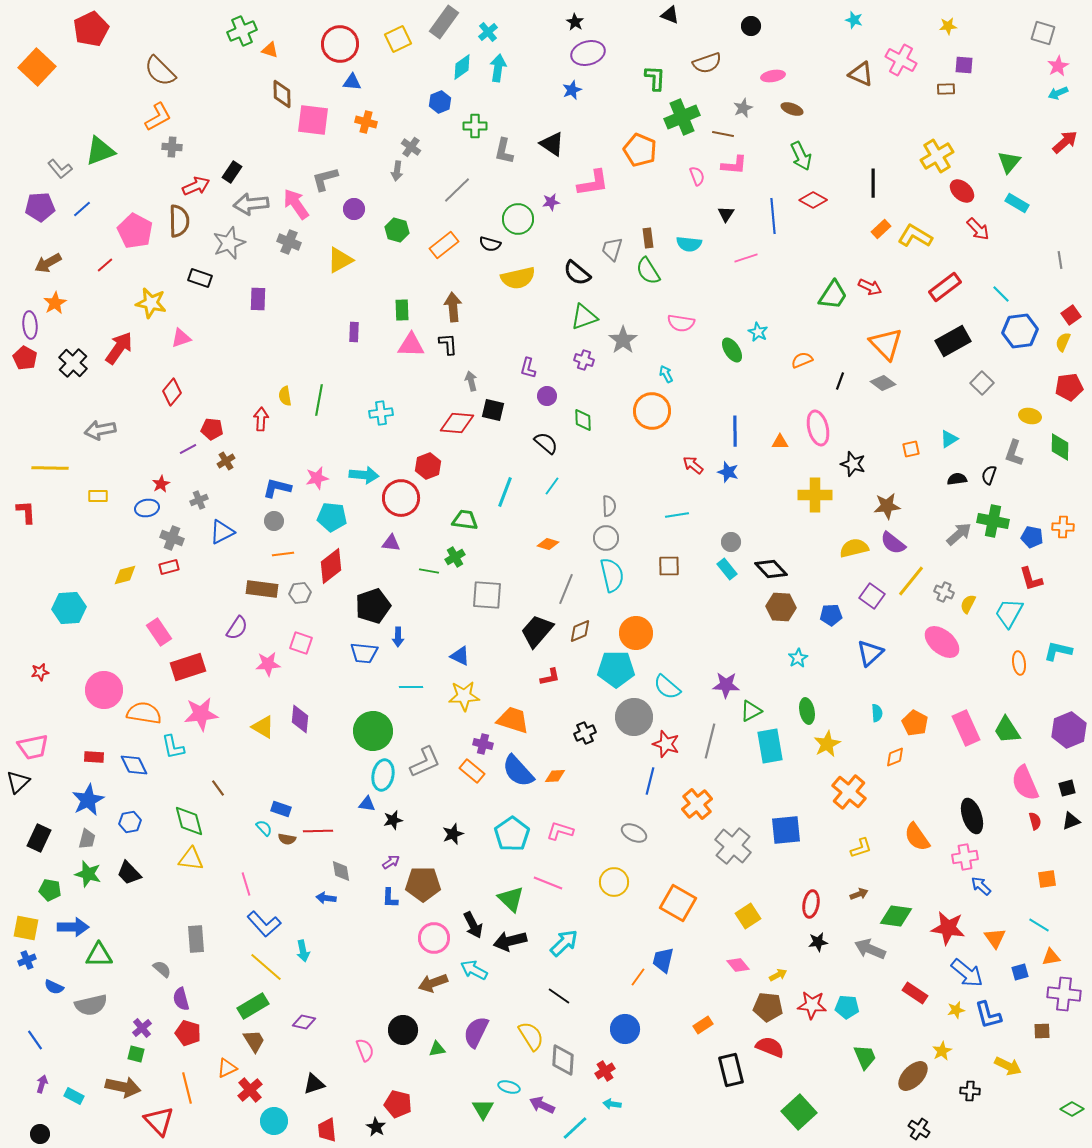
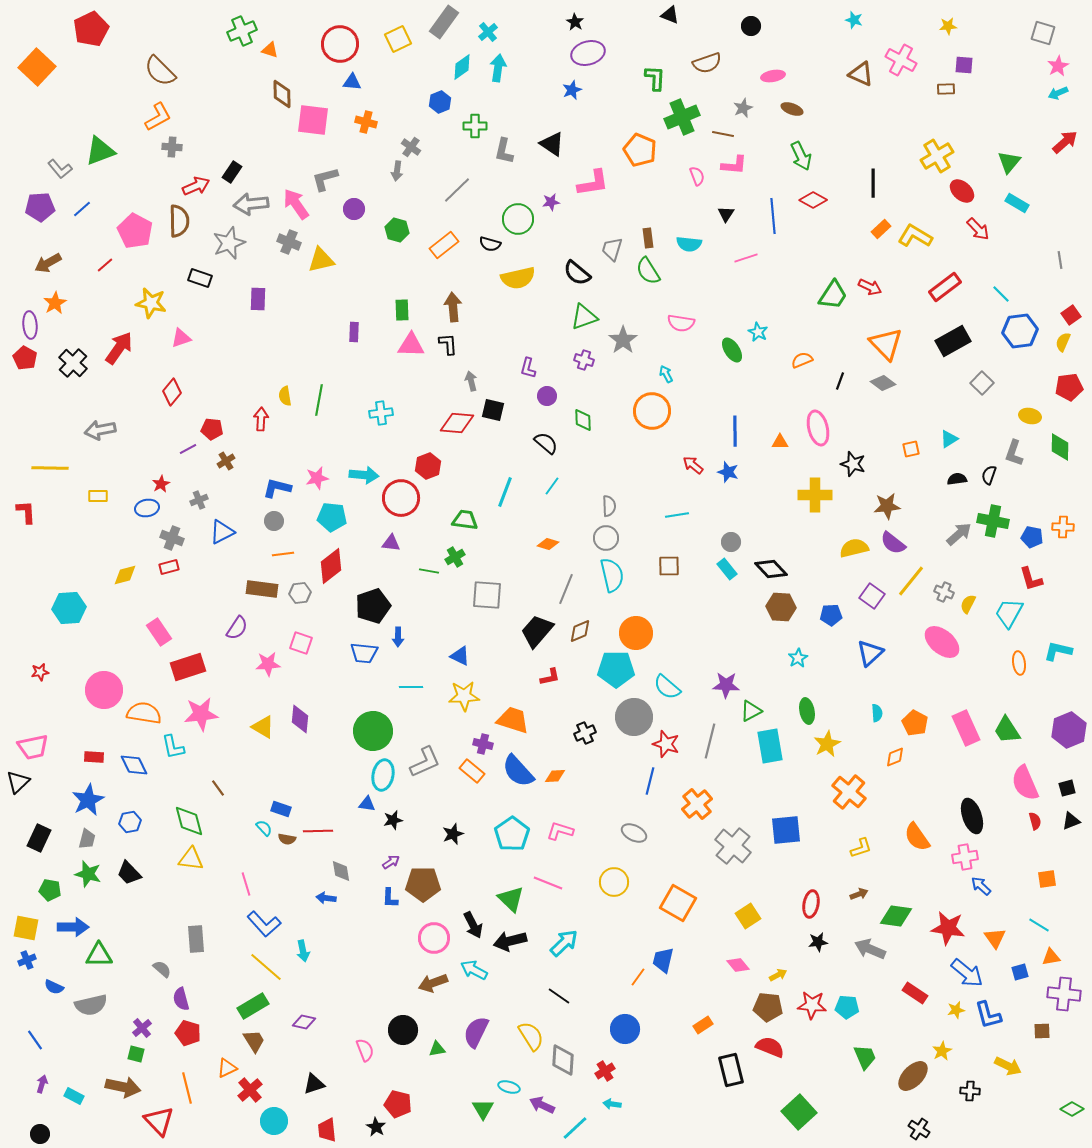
yellow triangle at (340, 260): moved 19 px left; rotated 16 degrees clockwise
